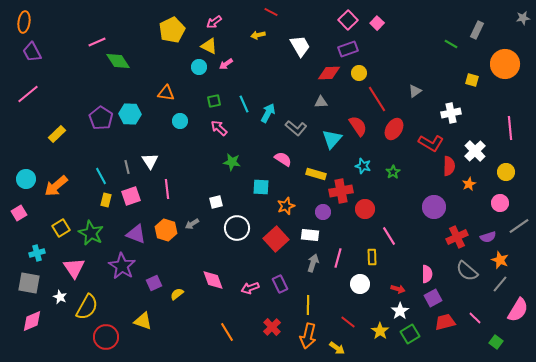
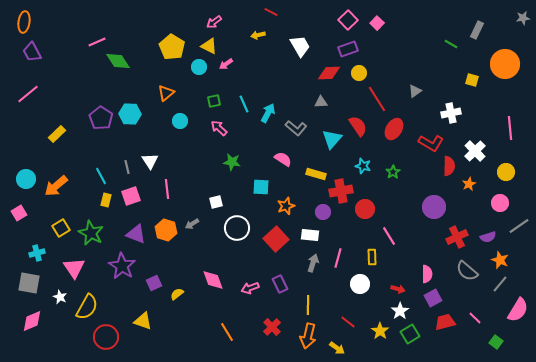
yellow pentagon at (172, 30): moved 17 px down; rotated 15 degrees counterclockwise
orange triangle at (166, 93): rotated 48 degrees counterclockwise
